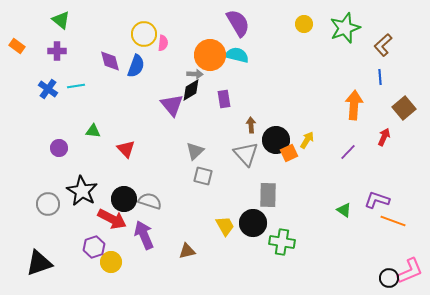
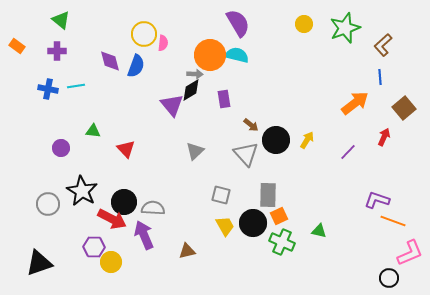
blue cross at (48, 89): rotated 24 degrees counterclockwise
orange arrow at (354, 105): moved 1 px right, 2 px up; rotated 48 degrees clockwise
brown arrow at (251, 125): rotated 133 degrees clockwise
purple circle at (59, 148): moved 2 px right
orange square at (289, 153): moved 10 px left, 63 px down
gray square at (203, 176): moved 18 px right, 19 px down
black circle at (124, 199): moved 3 px down
gray semicircle at (150, 201): moved 3 px right, 7 px down; rotated 15 degrees counterclockwise
green triangle at (344, 210): moved 25 px left, 21 px down; rotated 21 degrees counterclockwise
green cross at (282, 242): rotated 15 degrees clockwise
purple hexagon at (94, 247): rotated 20 degrees clockwise
pink L-shape at (410, 271): moved 18 px up
